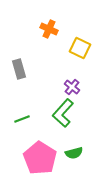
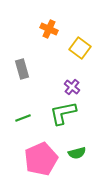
yellow square: rotated 10 degrees clockwise
gray rectangle: moved 3 px right
green L-shape: rotated 36 degrees clockwise
green line: moved 1 px right, 1 px up
green semicircle: moved 3 px right
pink pentagon: moved 1 px right, 1 px down; rotated 16 degrees clockwise
